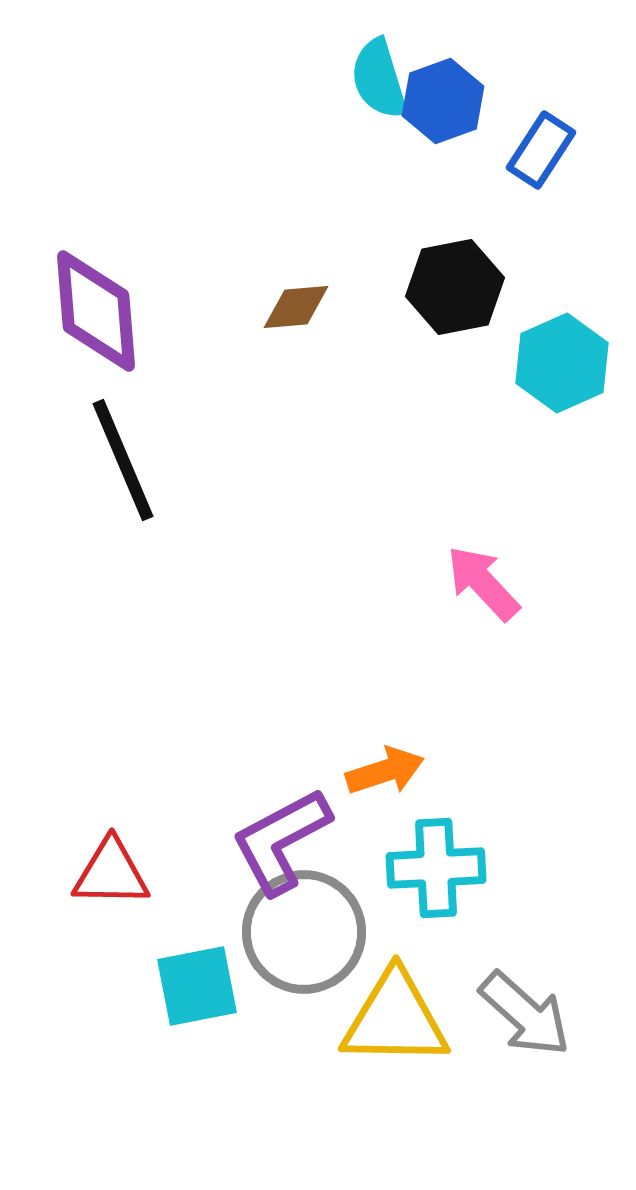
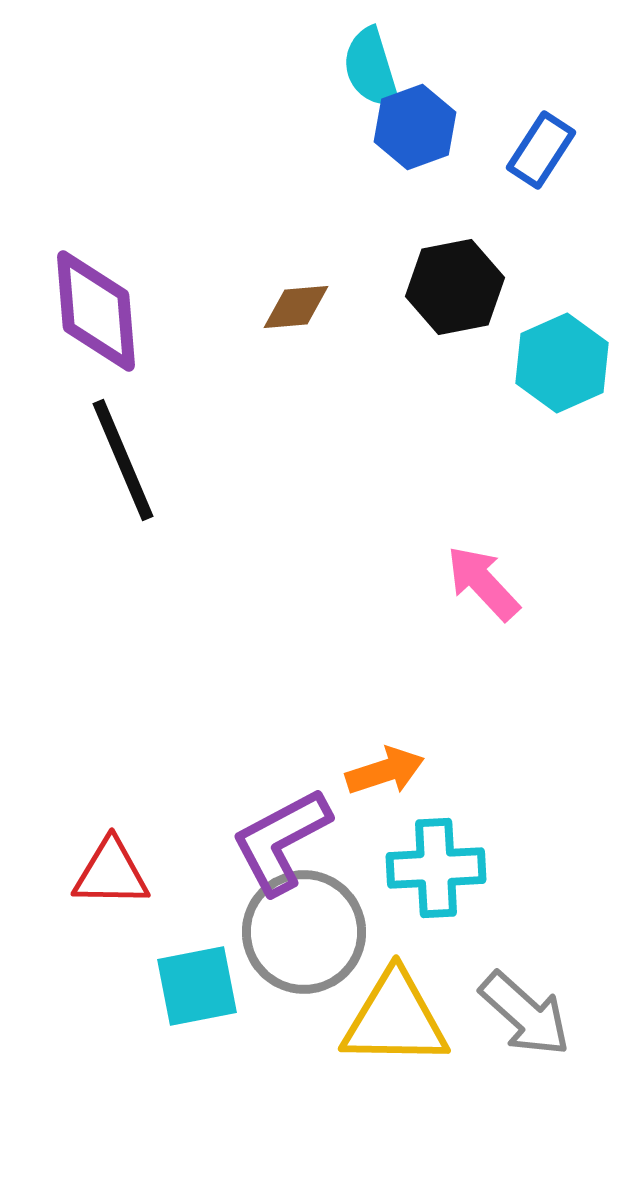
cyan semicircle: moved 8 px left, 11 px up
blue hexagon: moved 28 px left, 26 px down
